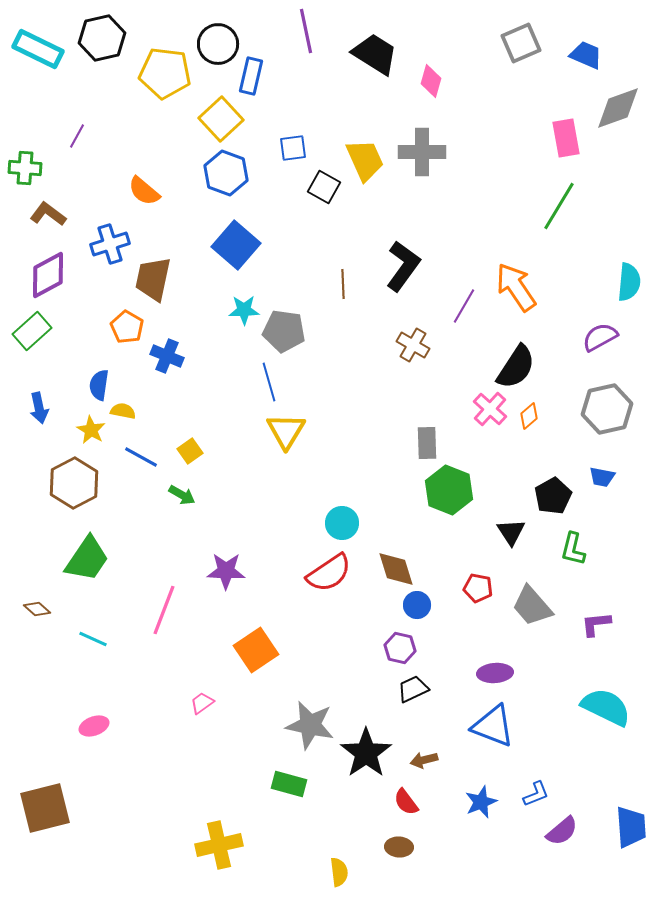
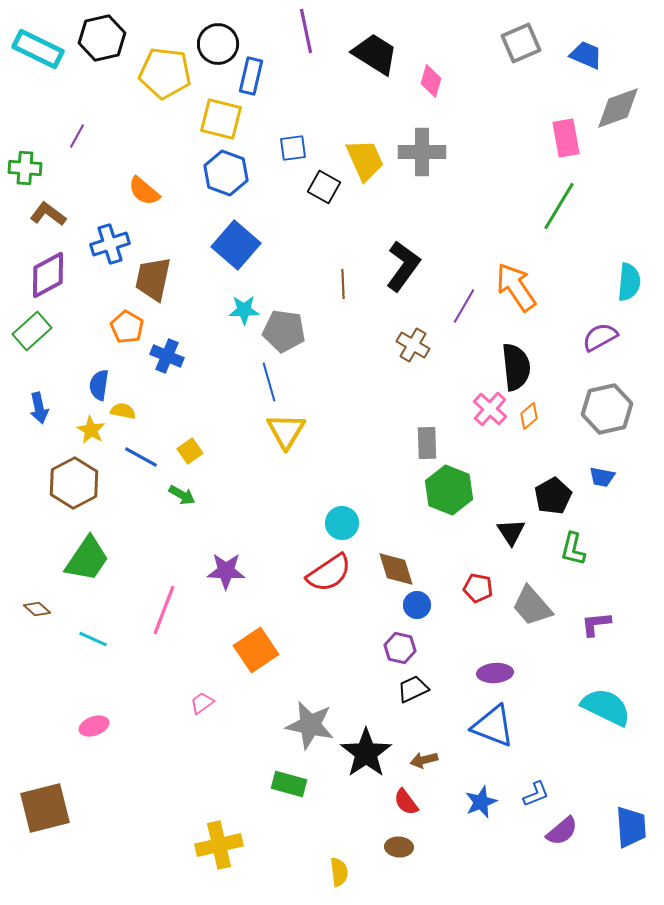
yellow square at (221, 119): rotated 33 degrees counterclockwise
black semicircle at (516, 367): rotated 39 degrees counterclockwise
